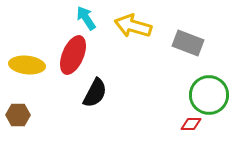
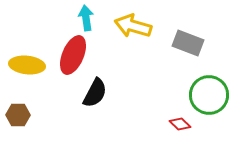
cyan arrow: rotated 25 degrees clockwise
red diamond: moved 11 px left; rotated 45 degrees clockwise
